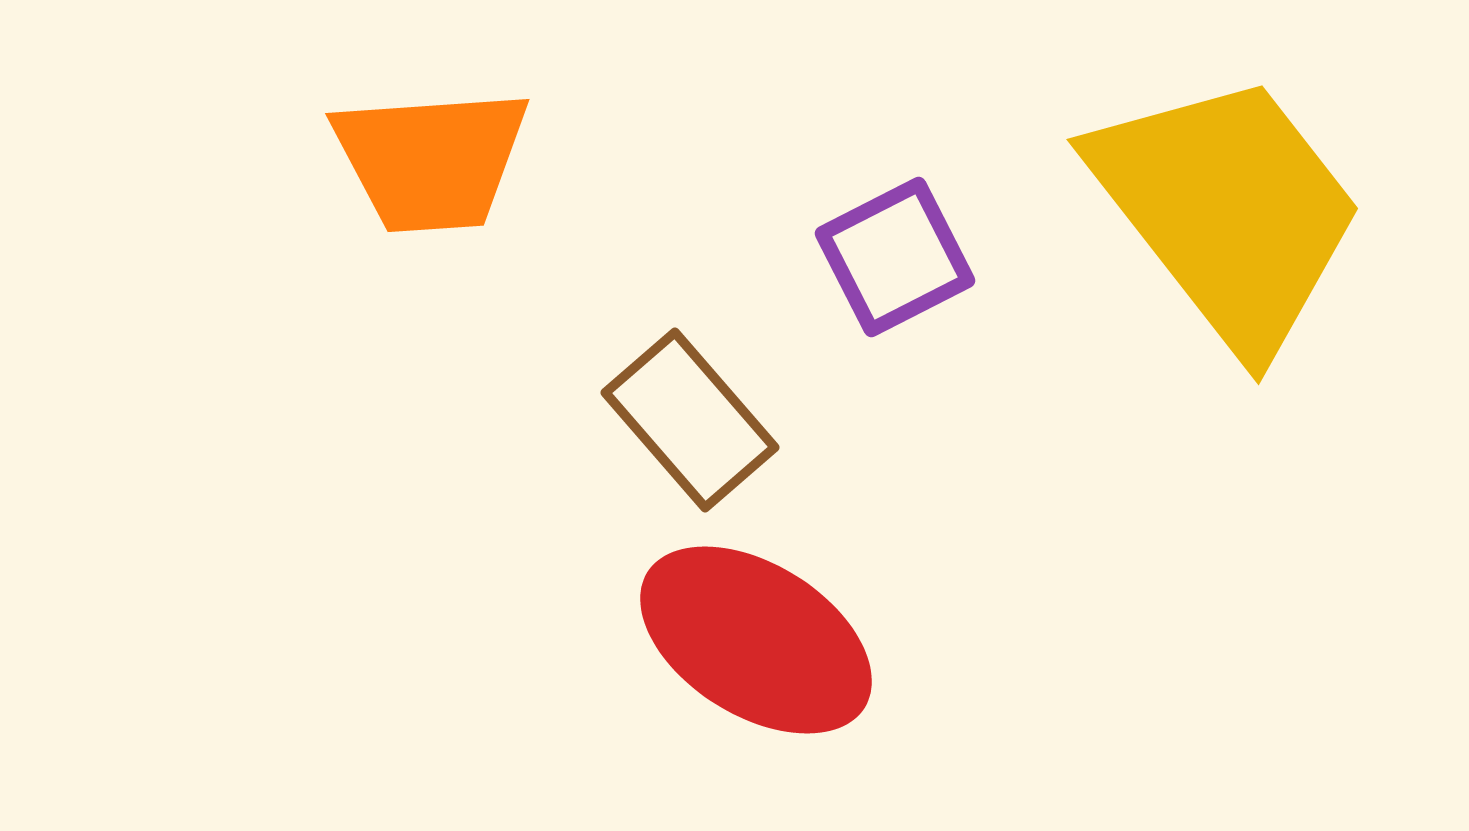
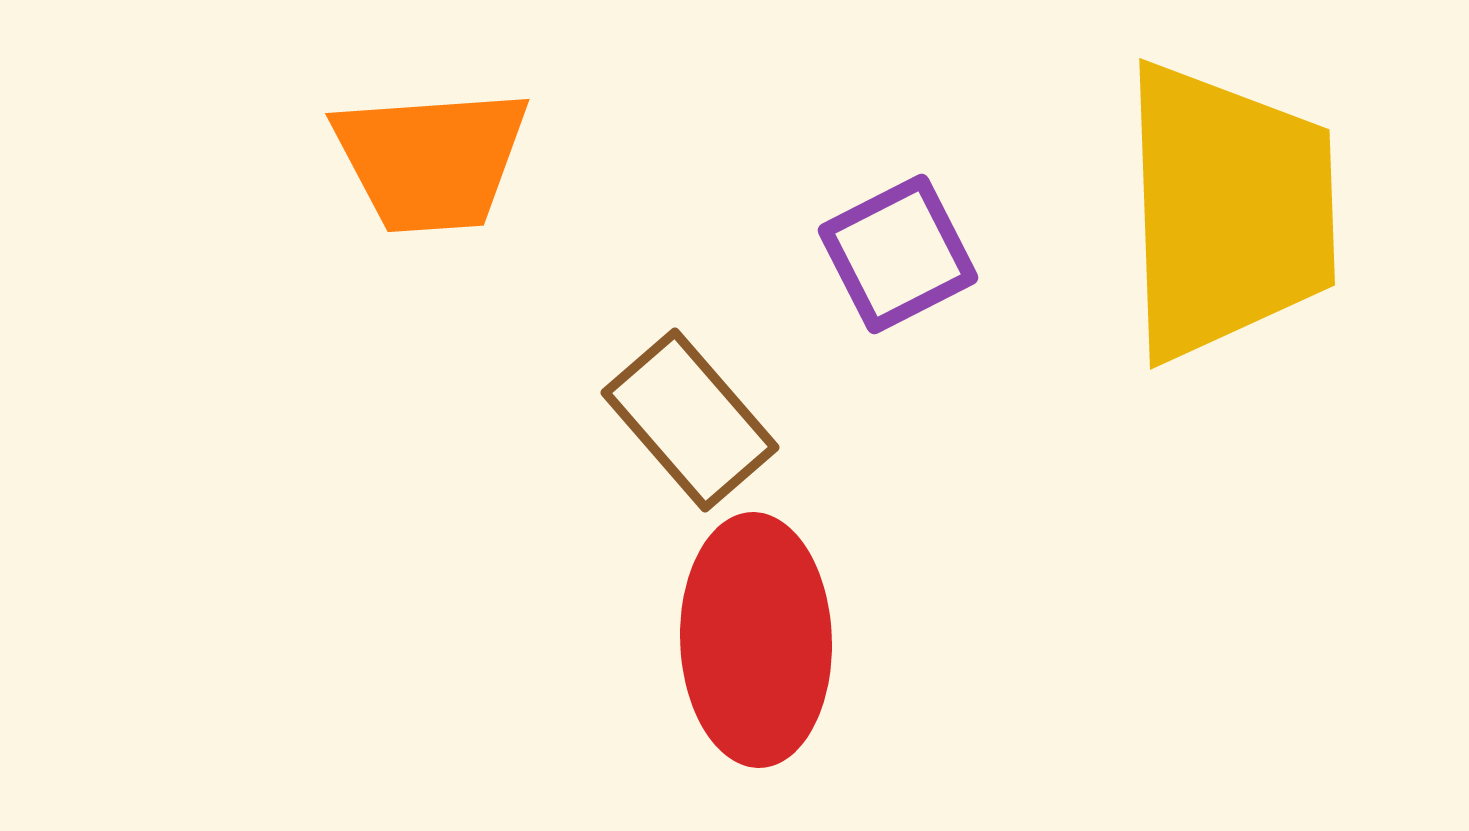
yellow trapezoid: rotated 36 degrees clockwise
purple square: moved 3 px right, 3 px up
red ellipse: rotated 56 degrees clockwise
